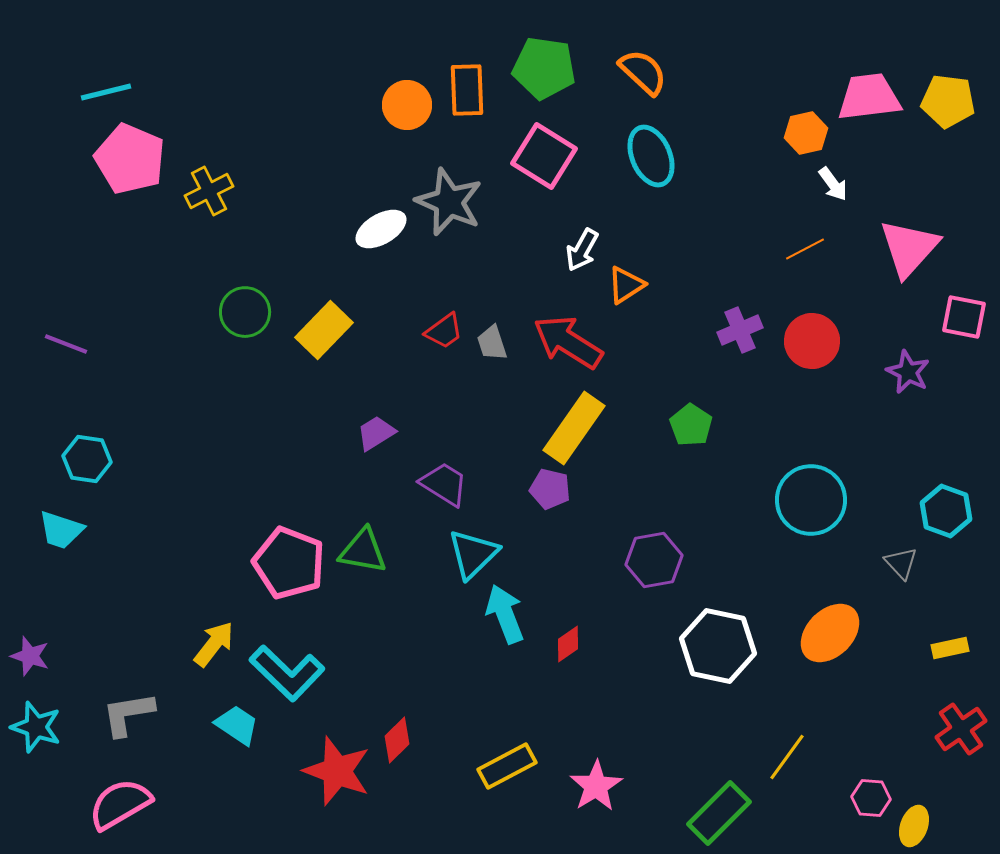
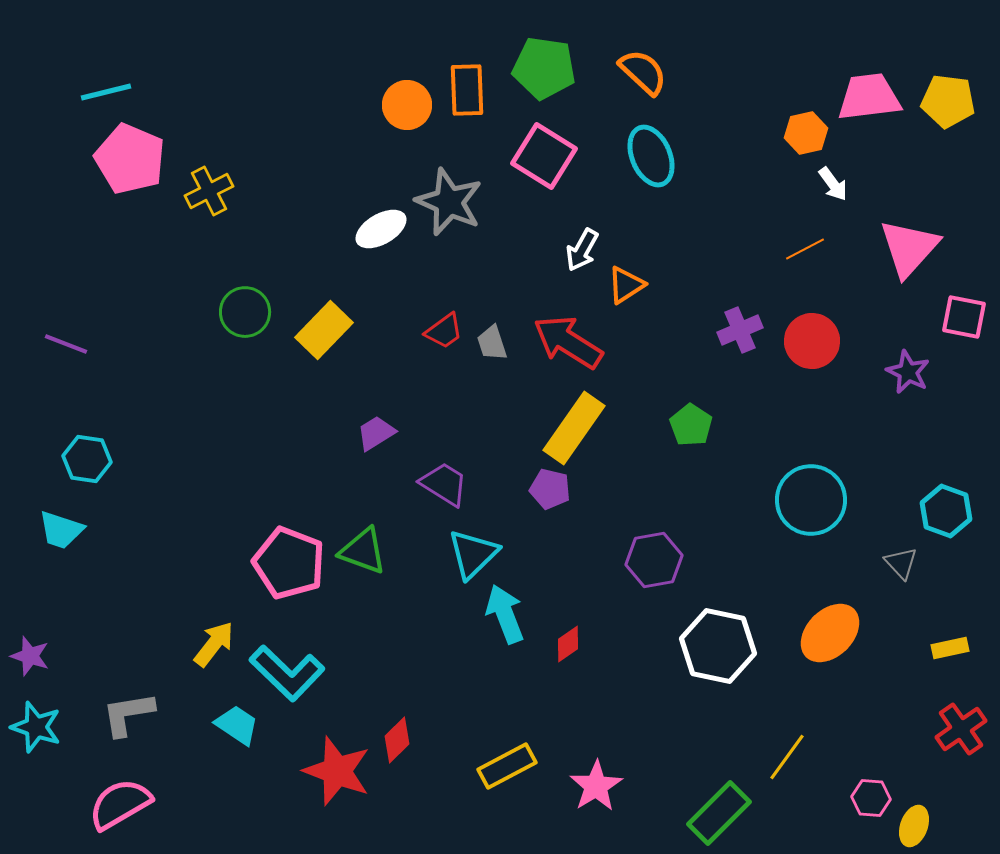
green triangle at (363, 551): rotated 10 degrees clockwise
